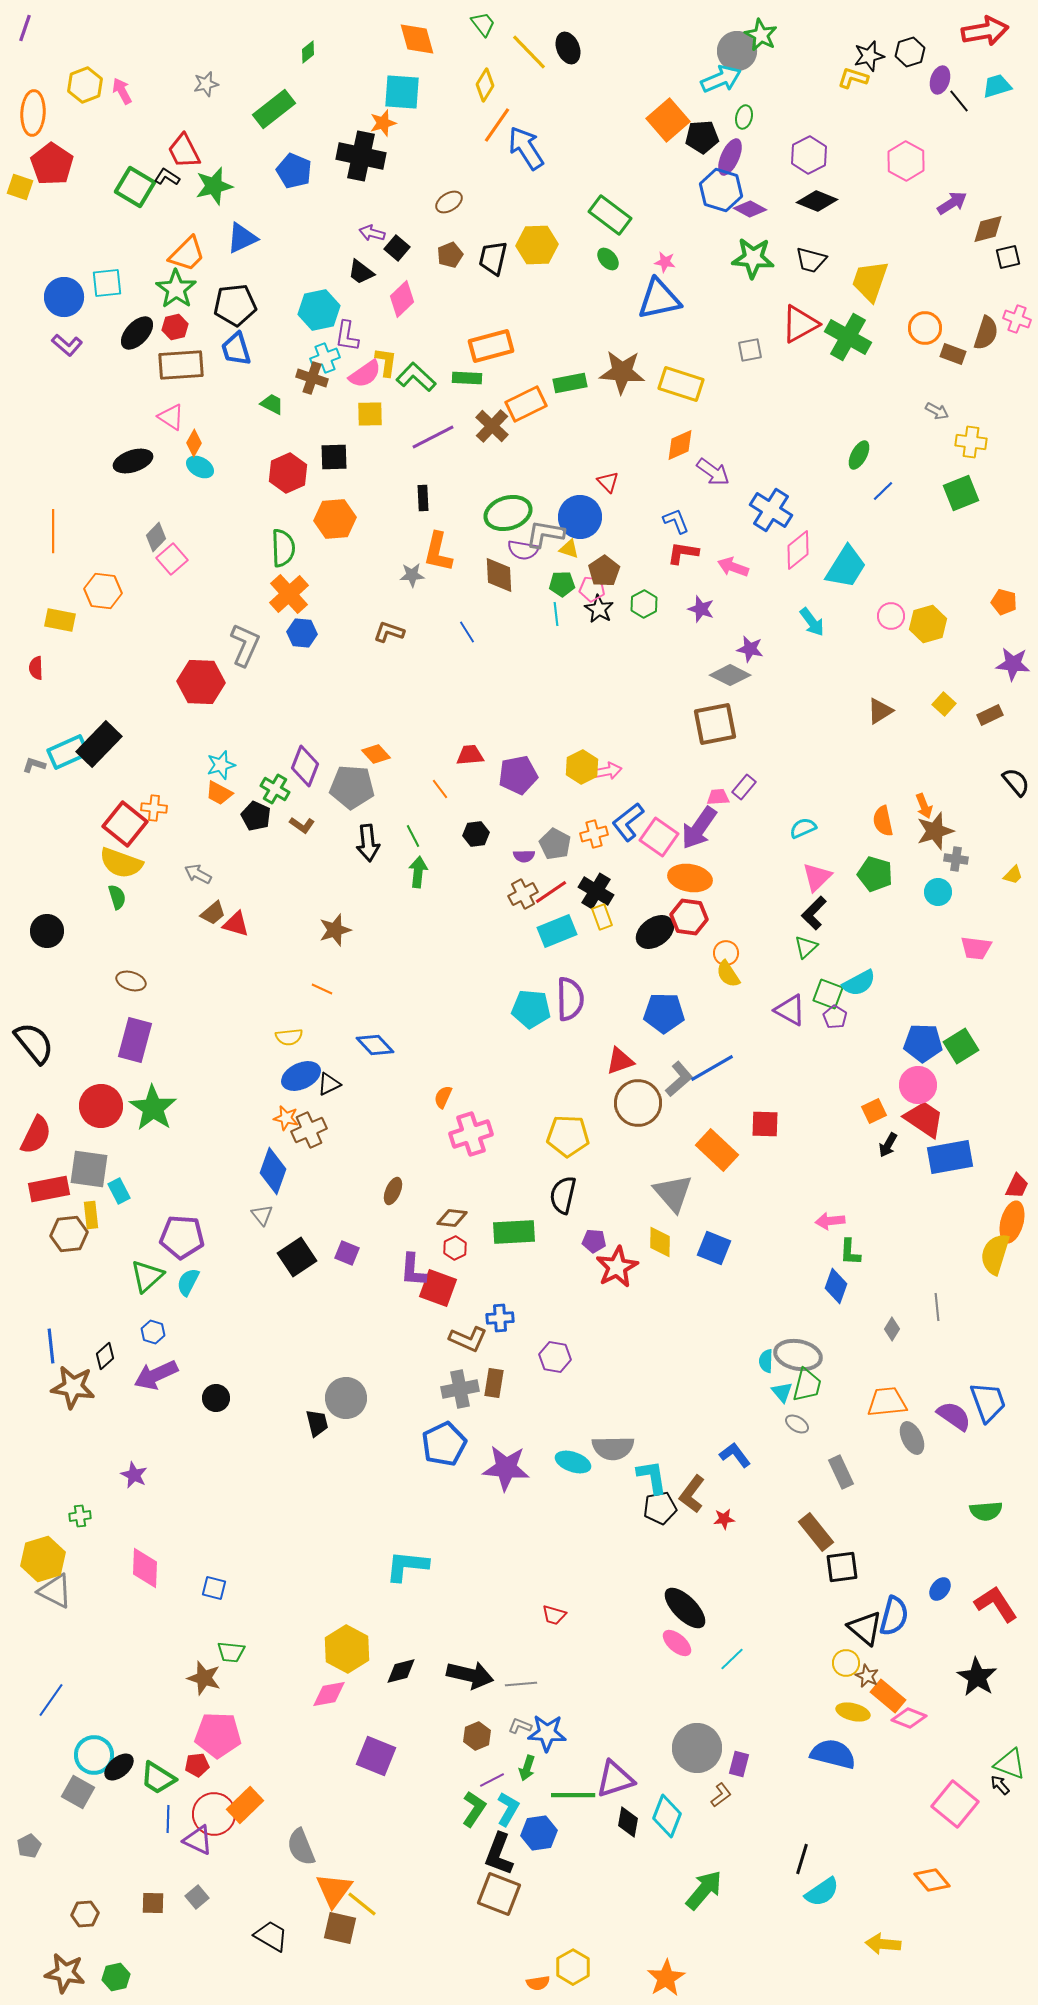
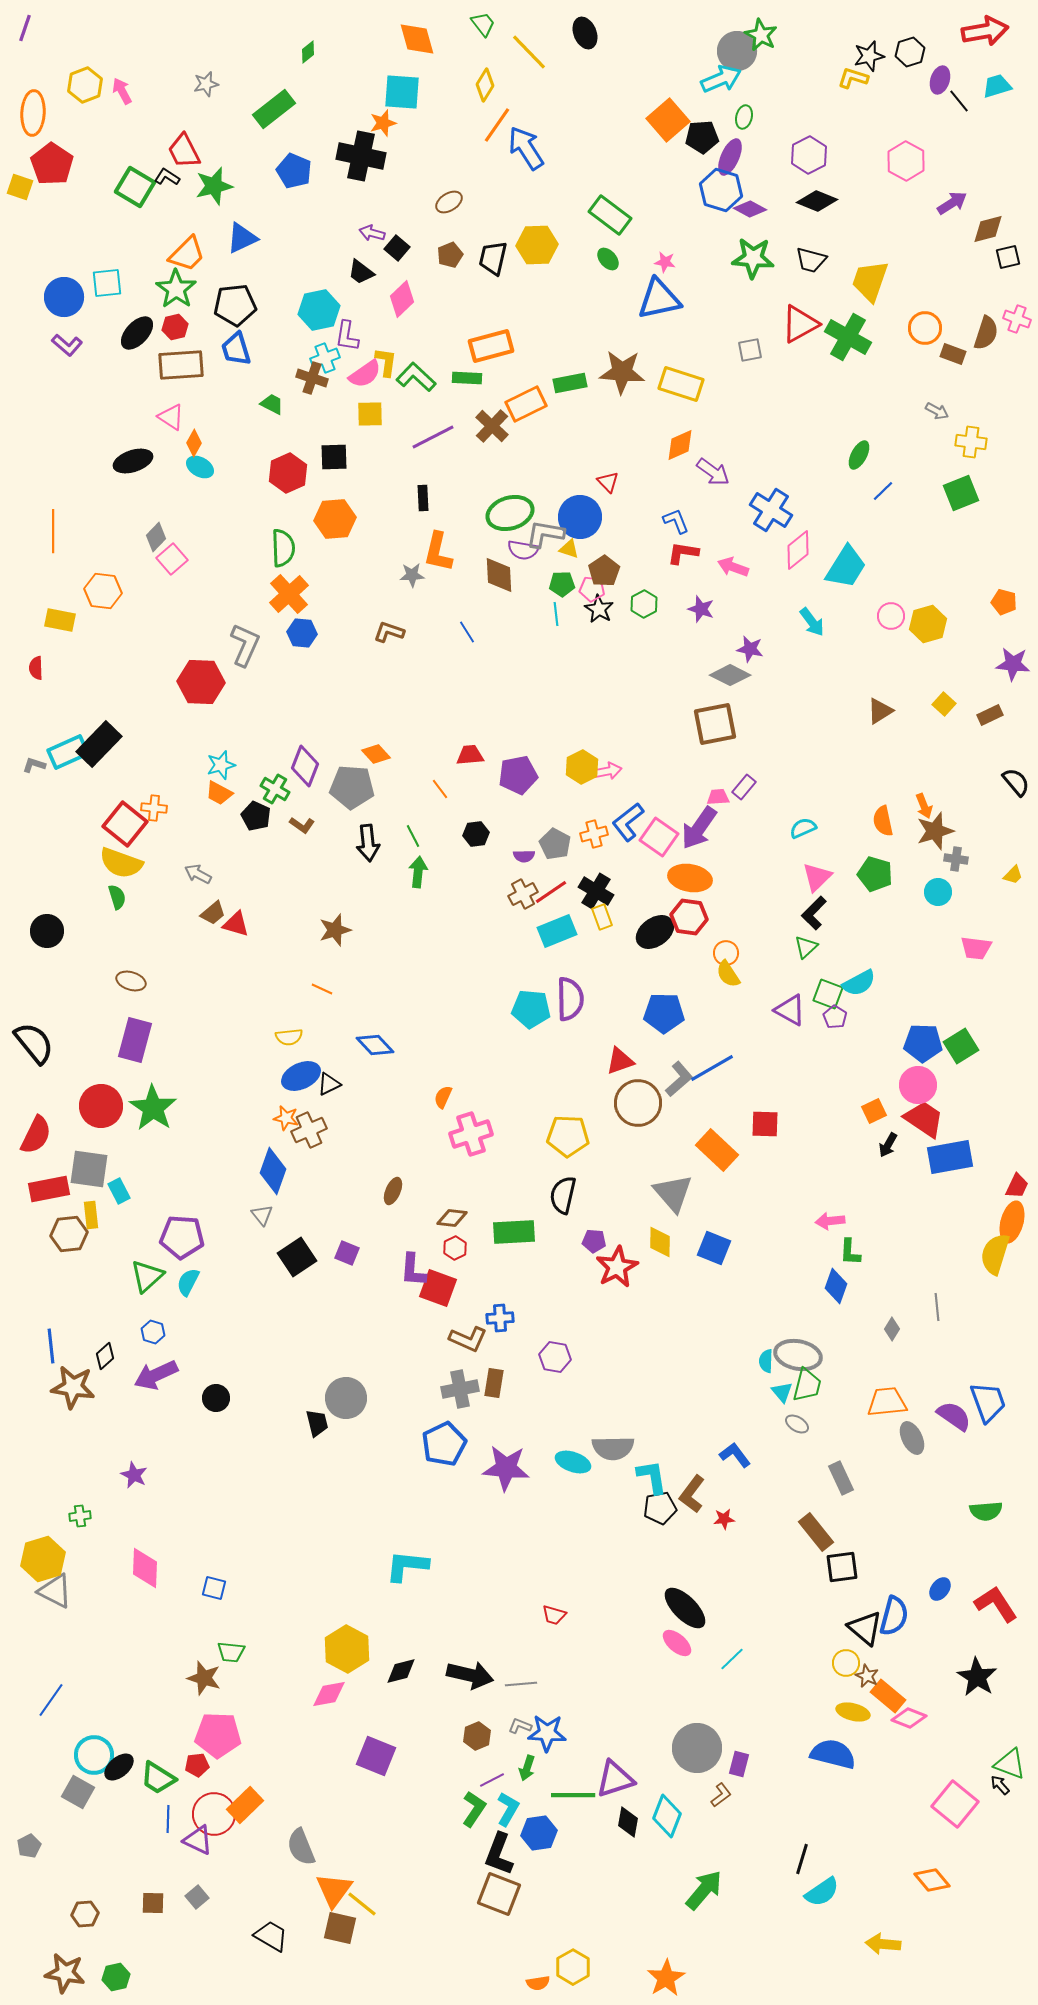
black ellipse at (568, 48): moved 17 px right, 15 px up
green ellipse at (508, 513): moved 2 px right
gray rectangle at (841, 1472): moved 6 px down
